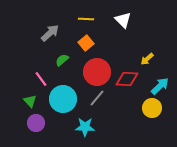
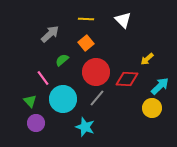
gray arrow: moved 1 px down
red circle: moved 1 px left
pink line: moved 2 px right, 1 px up
cyan star: rotated 18 degrees clockwise
